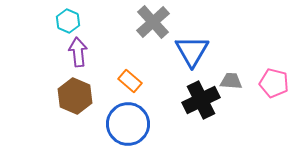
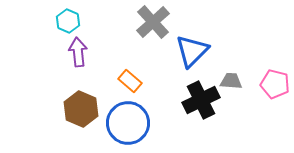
blue triangle: rotated 15 degrees clockwise
pink pentagon: moved 1 px right, 1 px down
brown hexagon: moved 6 px right, 13 px down
blue circle: moved 1 px up
